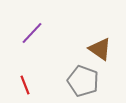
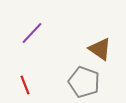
gray pentagon: moved 1 px right, 1 px down
